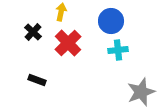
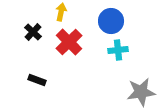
red cross: moved 1 px right, 1 px up
gray star: rotated 12 degrees clockwise
